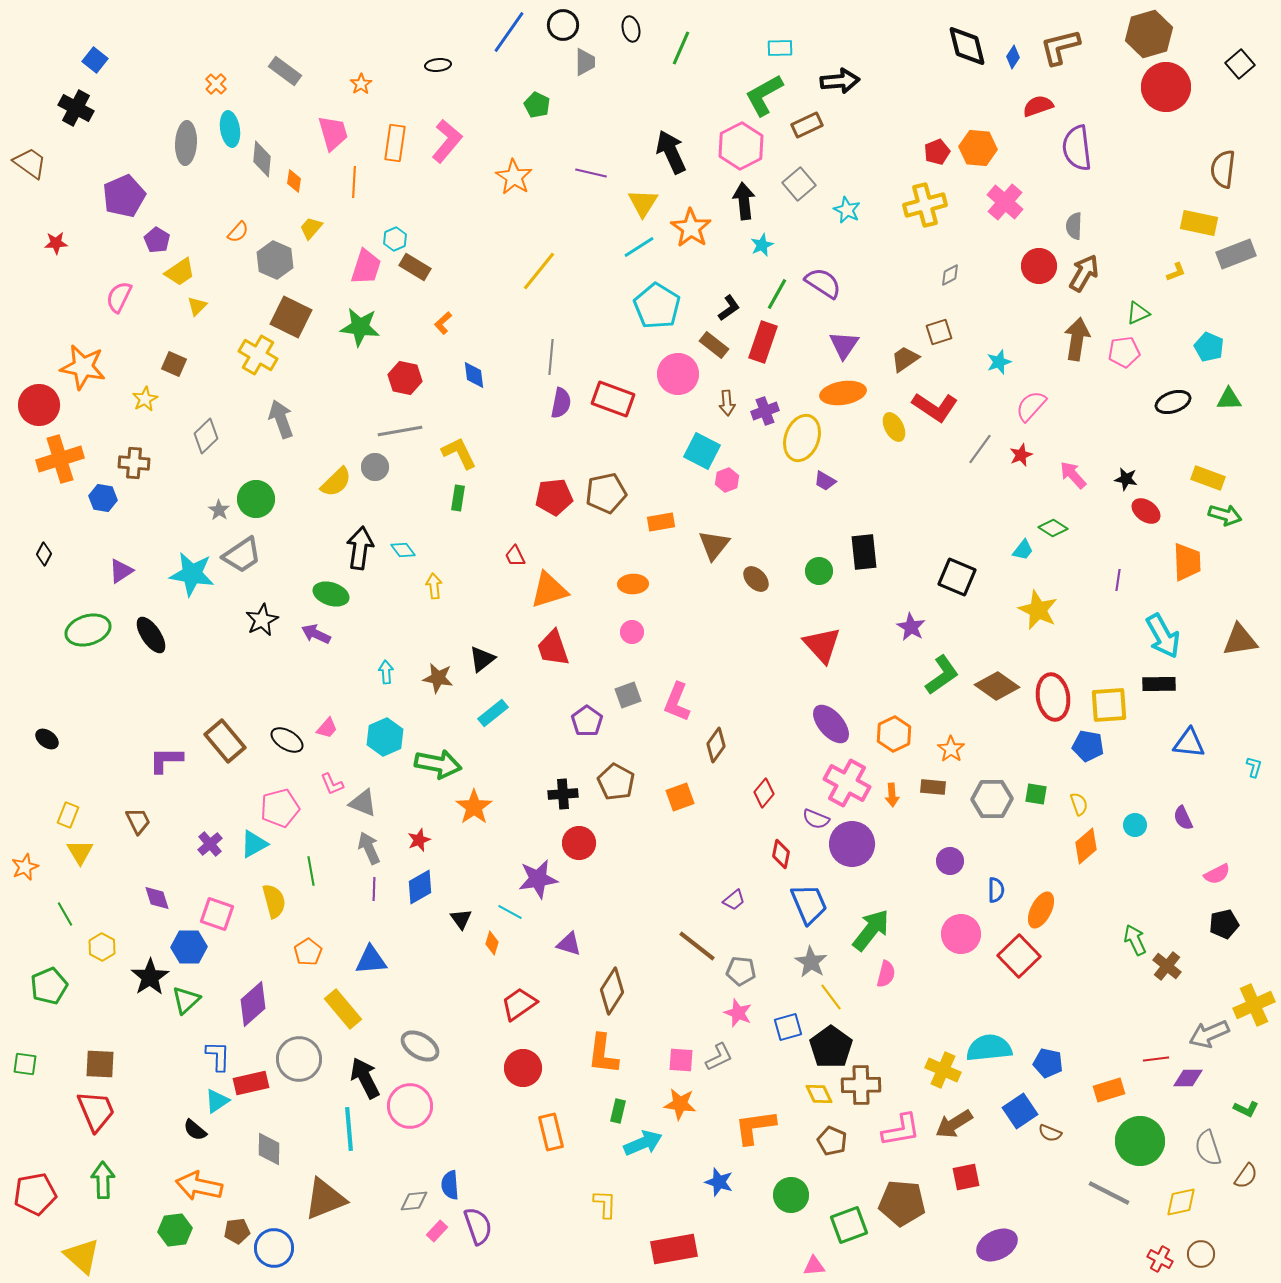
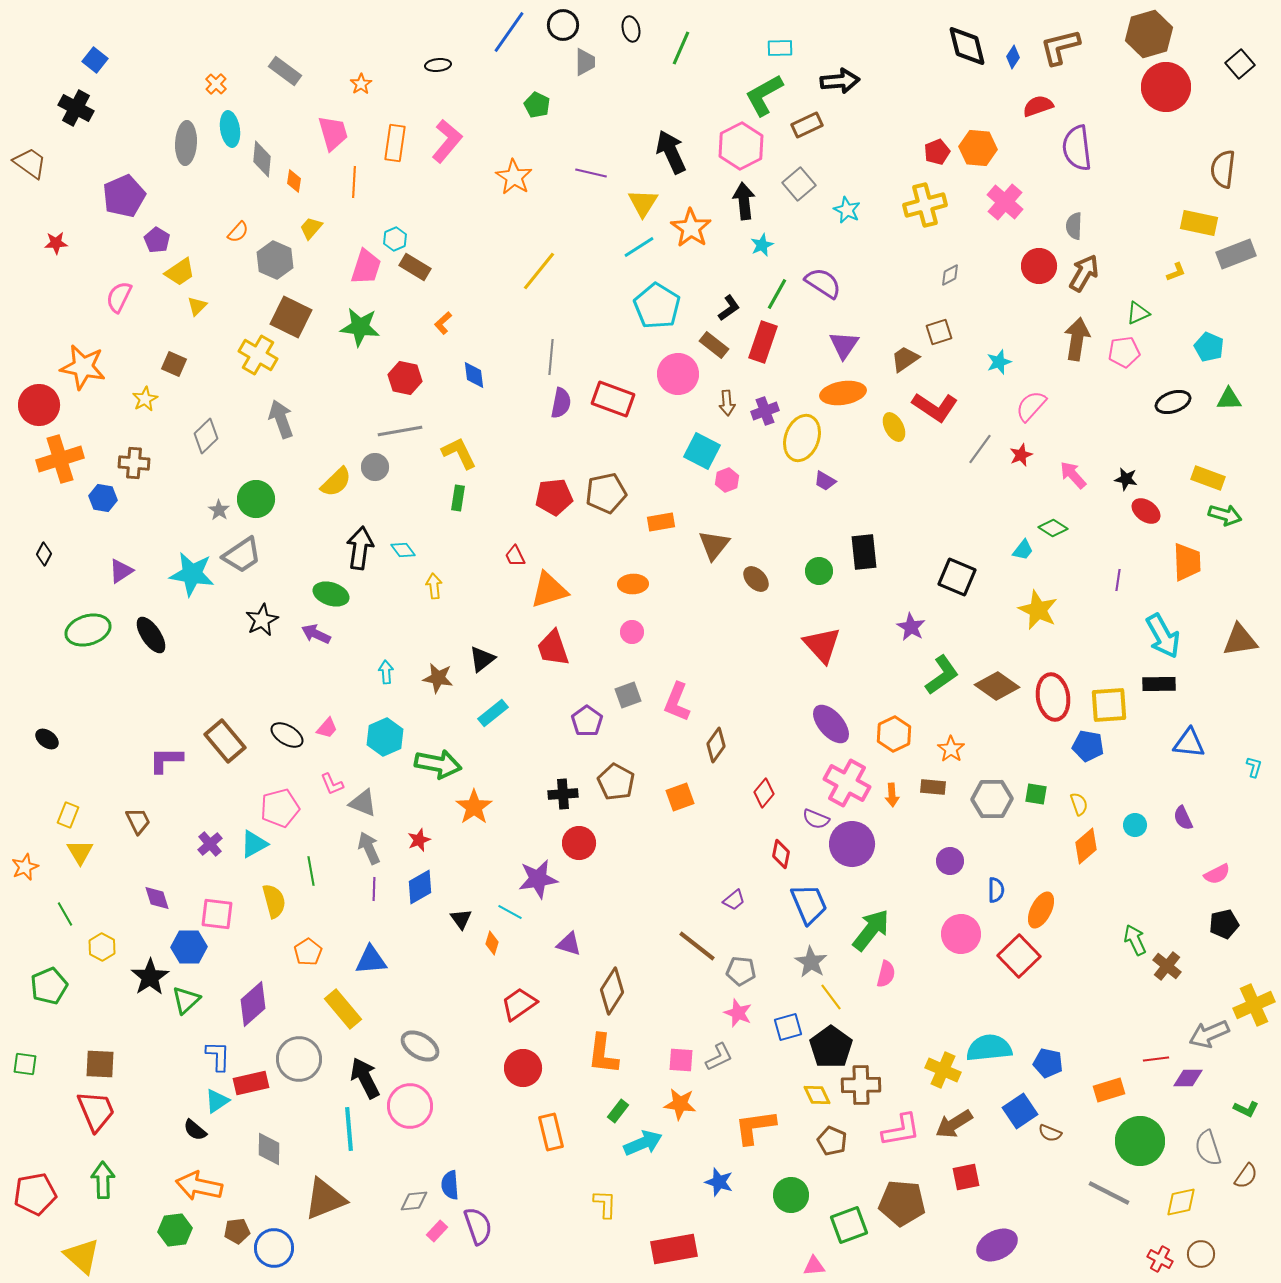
black ellipse at (287, 740): moved 5 px up
pink square at (217, 914): rotated 12 degrees counterclockwise
yellow diamond at (819, 1094): moved 2 px left, 1 px down
green rectangle at (618, 1111): rotated 25 degrees clockwise
